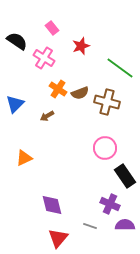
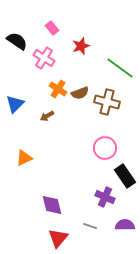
purple cross: moved 5 px left, 7 px up
